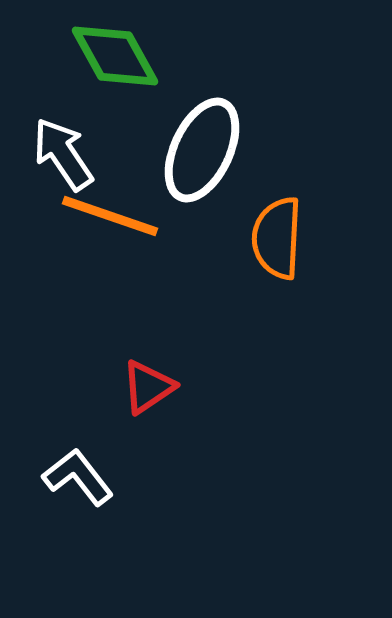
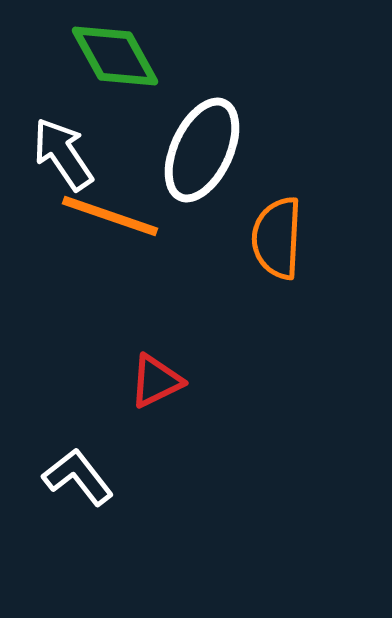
red triangle: moved 8 px right, 6 px up; rotated 8 degrees clockwise
